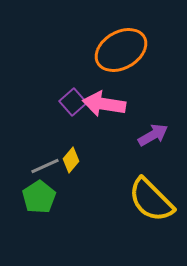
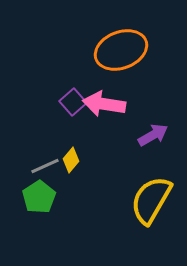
orange ellipse: rotated 9 degrees clockwise
yellow semicircle: rotated 75 degrees clockwise
